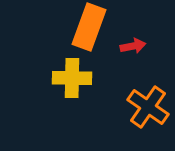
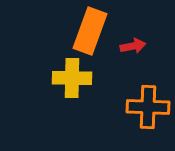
orange rectangle: moved 1 px right, 4 px down
orange cross: rotated 33 degrees counterclockwise
